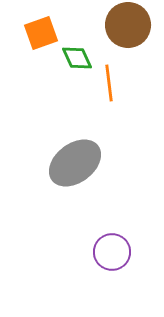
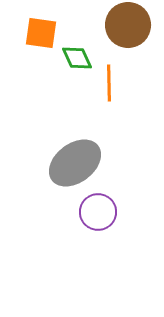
orange square: rotated 28 degrees clockwise
orange line: rotated 6 degrees clockwise
purple circle: moved 14 px left, 40 px up
